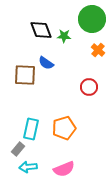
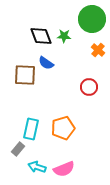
black diamond: moved 6 px down
orange pentagon: moved 1 px left
cyan arrow: moved 9 px right; rotated 24 degrees clockwise
